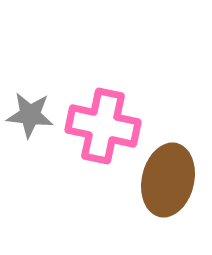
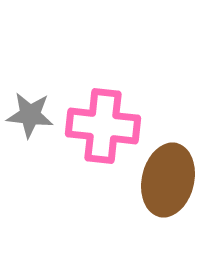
pink cross: rotated 6 degrees counterclockwise
